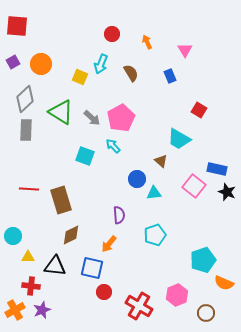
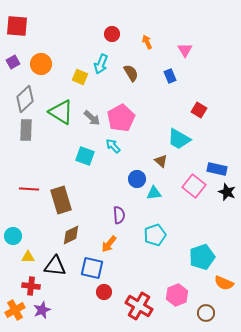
cyan pentagon at (203, 260): moved 1 px left, 3 px up
